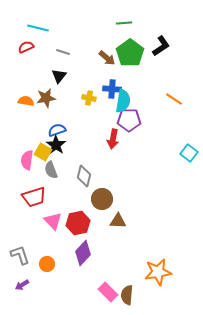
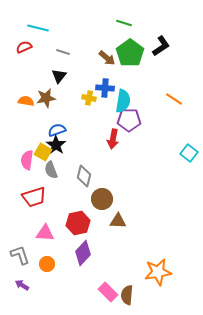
green line: rotated 21 degrees clockwise
red semicircle: moved 2 px left
blue cross: moved 7 px left, 1 px up
pink triangle: moved 8 px left, 12 px down; rotated 42 degrees counterclockwise
purple arrow: rotated 64 degrees clockwise
